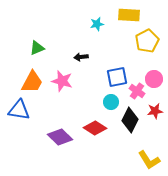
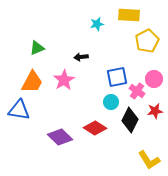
pink star: moved 2 px right, 1 px up; rotated 25 degrees clockwise
